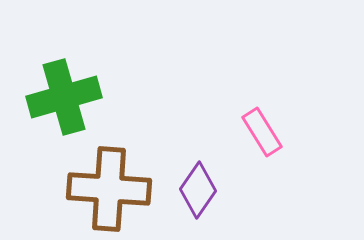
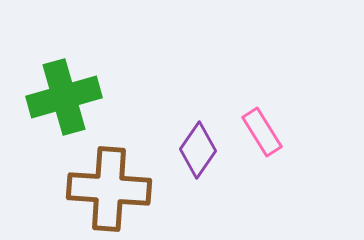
purple diamond: moved 40 px up
